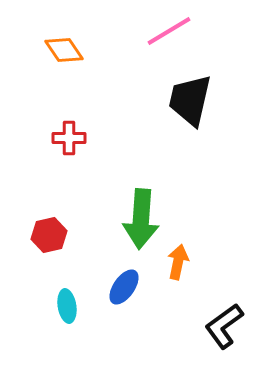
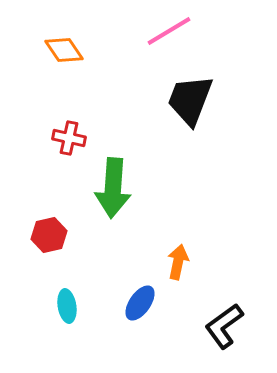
black trapezoid: rotated 8 degrees clockwise
red cross: rotated 12 degrees clockwise
green arrow: moved 28 px left, 31 px up
blue ellipse: moved 16 px right, 16 px down
